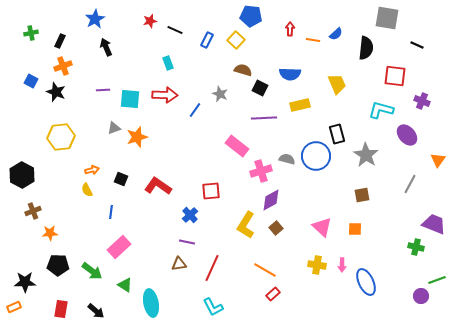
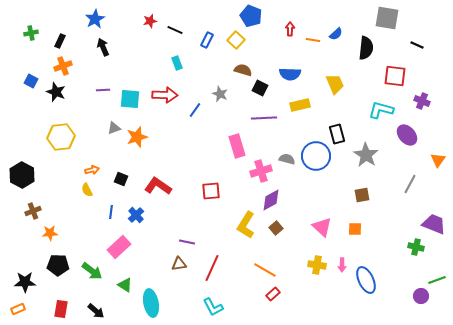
blue pentagon at (251, 16): rotated 15 degrees clockwise
black arrow at (106, 47): moved 3 px left
cyan rectangle at (168, 63): moved 9 px right
yellow trapezoid at (337, 84): moved 2 px left
pink rectangle at (237, 146): rotated 35 degrees clockwise
blue cross at (190, 215): moved 54 px left
blue ellipse at (366, 282): moved 2 px up
orange rectangle at (14, 307): moved 4 px right, 2 px down
